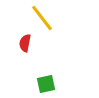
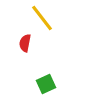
green square: rotated 12 degrees counterclockwise
